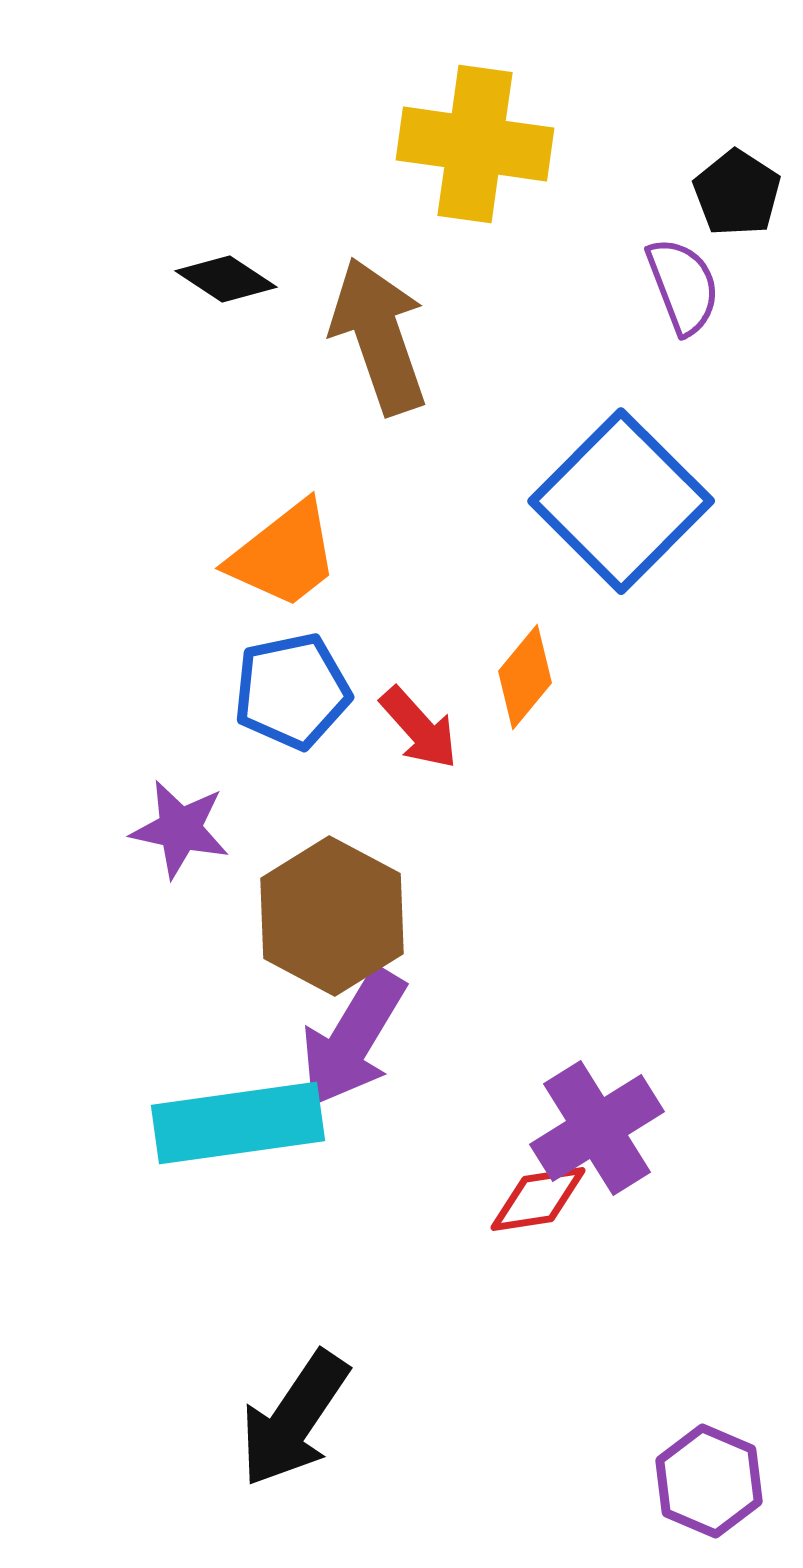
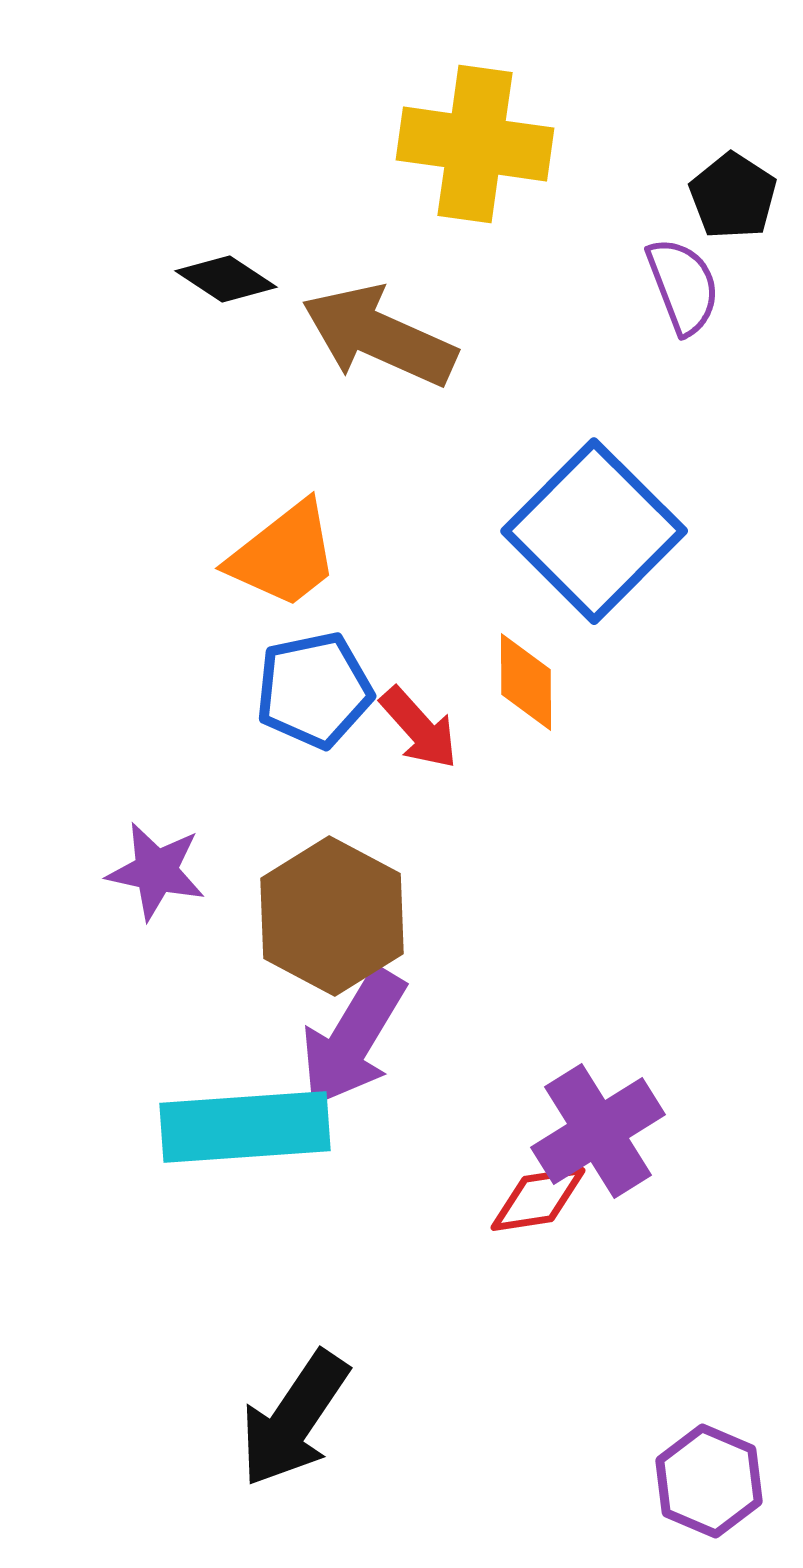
black pentagon: moved 4 px left, 3 px down
brown arrow: rotated 47 degrees counterclockwise
blue square: moved 27 px left, 30 px down
orange diamond: moved 1 px right, 5 px down; rotated 40 degrees counterclockwise
blue pentagon: moved 22 px right, 1 px up
purple star: moved 24 px left, 42 px down
cyan rectangle: moved 7 px right, 4 px down; rotated 4 degrees clockwise
purple cross: moved 1 px right, 3 px down
